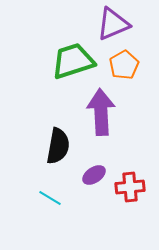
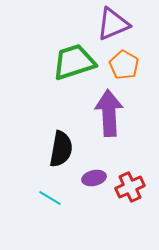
green trapezoid: moved 1 px right, 1 px down
orange pentagon: rotated 12 degrees counterclockwise
purple arrow: moved 8 px right, 1 px down
black semicircle: moved 3 px right, 3 px down
purple ellipse: moved 3 px down; rotated 20 degrees clockwise
red cross: rotated 20 degrees counterclockwise
